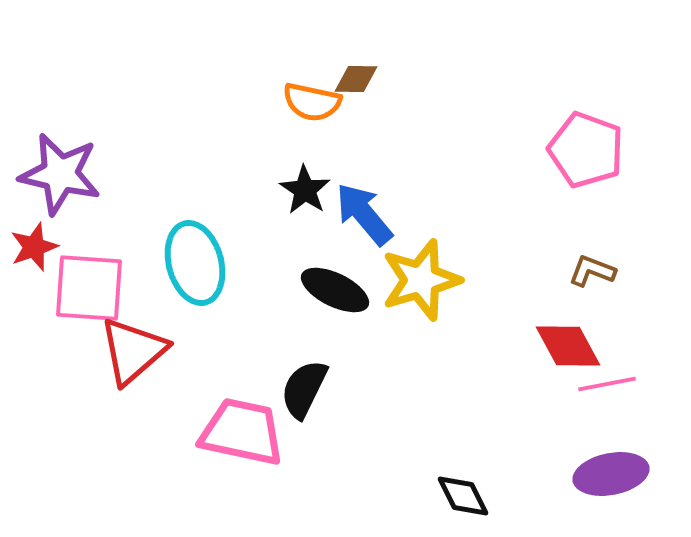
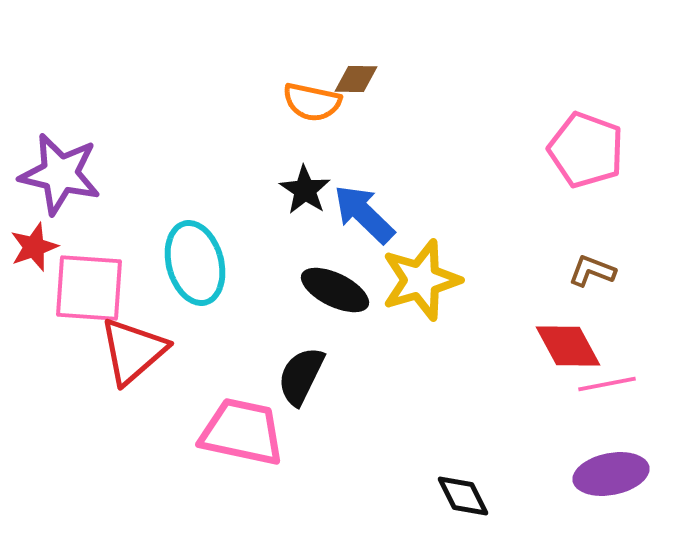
blue arrow: rotated 6 degrees counterclockwise
black semicircle: moved 3 px left, 13 px up
